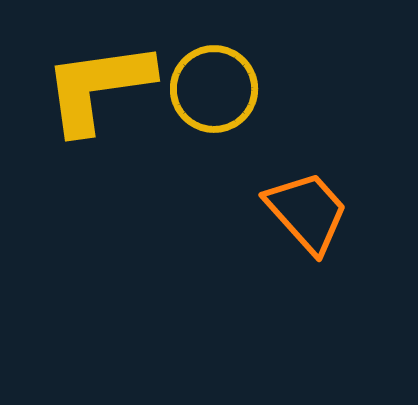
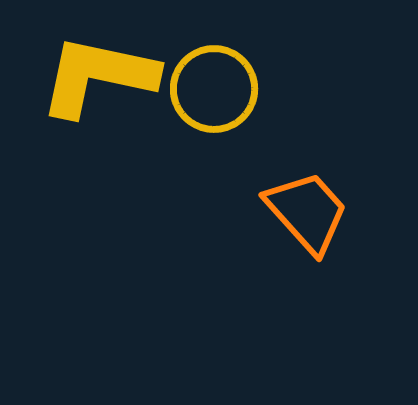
yellow L-shape: moved 11 px up; rotated 20 degrees clockwise
